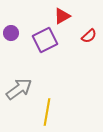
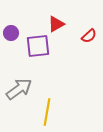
red triangle: moved 6 px left, 8 px down
purple square: moved 7 px left, 6 px down; rotated 20 degrees clockwise
